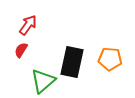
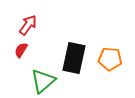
black rectangle: moved 2 px right, 4 px up
